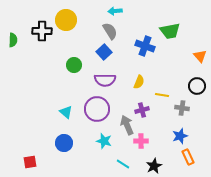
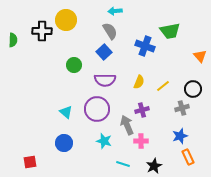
black circle: moved 4 px left, 3 px down
yellow line: moved 1 px right, 9 px up; rotated 48 degrees counterclockwise
gray cross: rotated 24 degrees counterclockwise
cyan line: rotated 16 degrees counterclockwise
